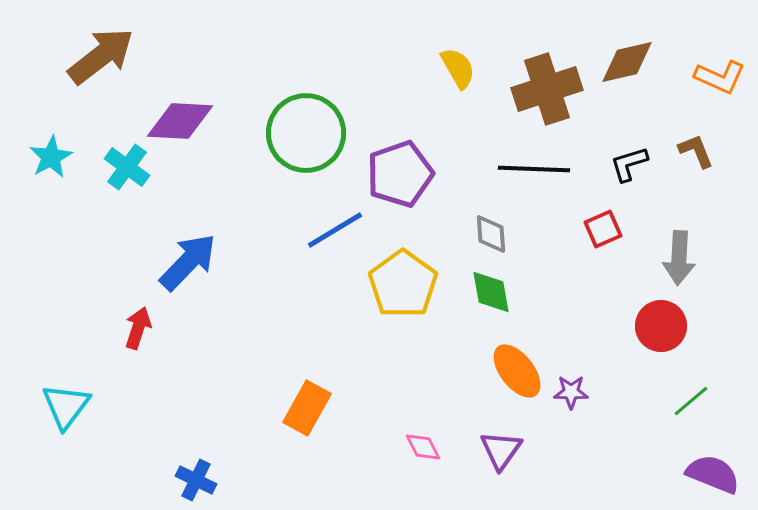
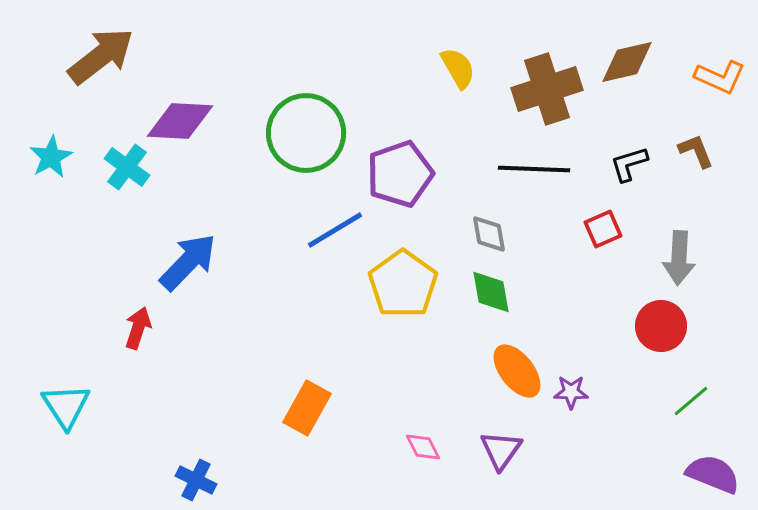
gray diamond: moved 2 px left; rotated 6 degrees counterclockwise
cyan triangle: rotated 10 degrees counterclockwise
